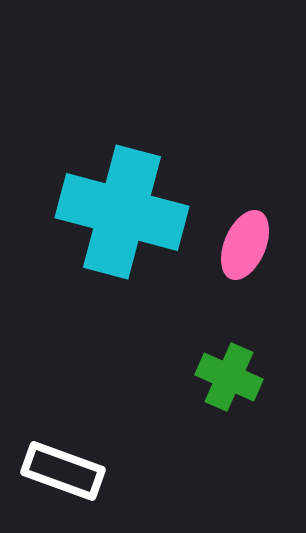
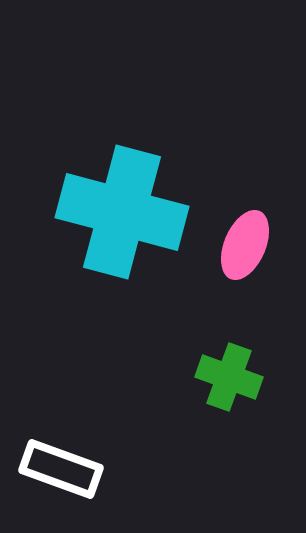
green cross: rotated 4 degrees counterclockwise
white rectangle: moved 2 px left, 2 px up
